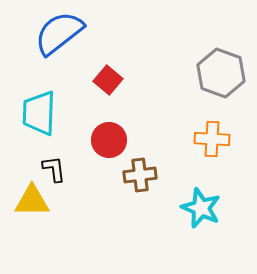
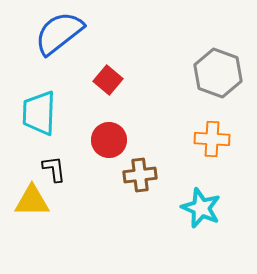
gray hexagon: moved 3 px left
